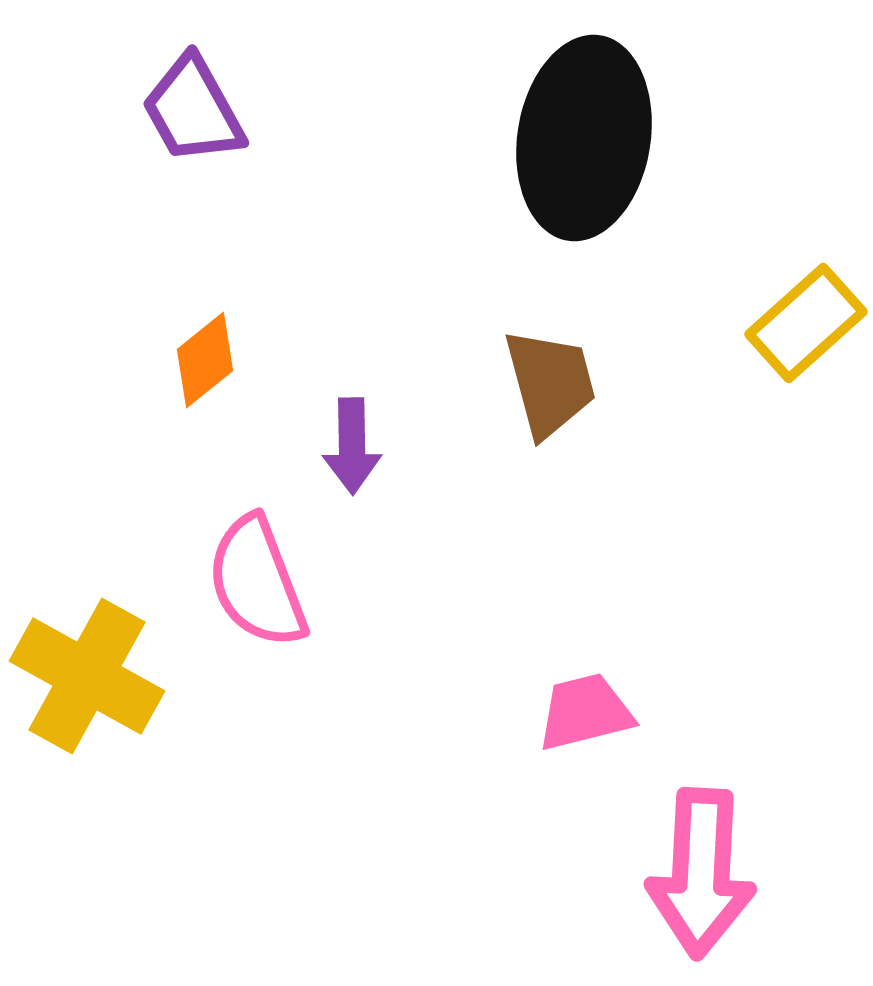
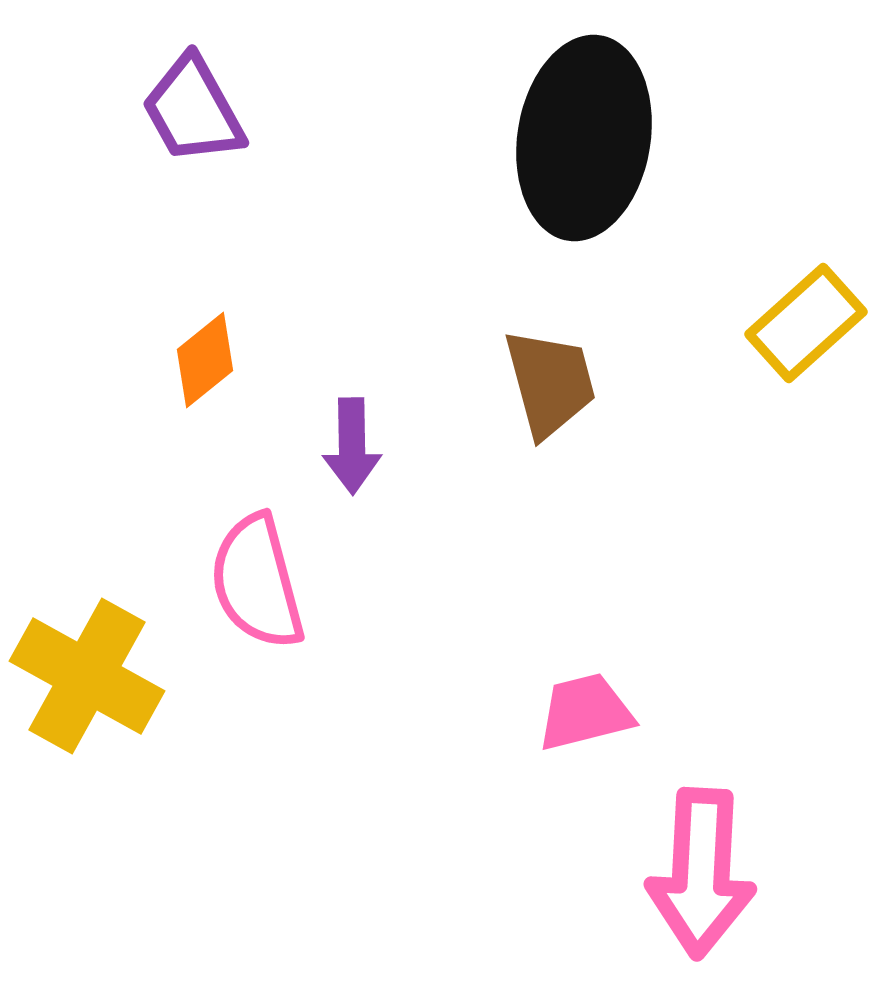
pink semicircle: rotated 6 degrees clockwise
